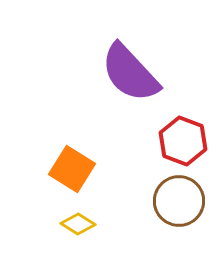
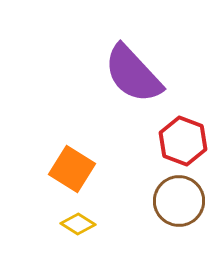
purple semicircle: moved 3 px right, 1 px down
